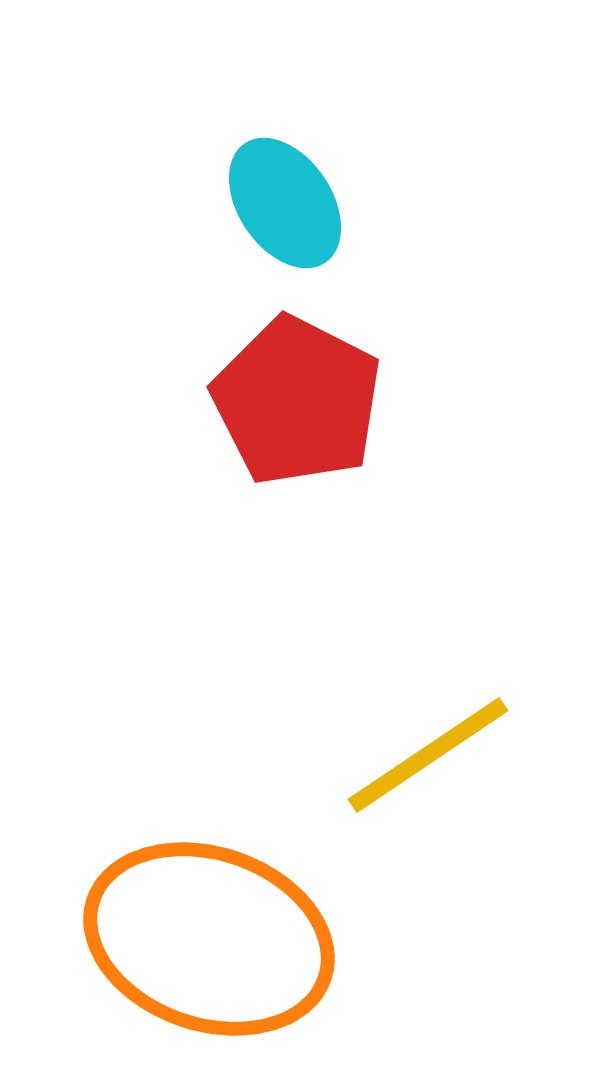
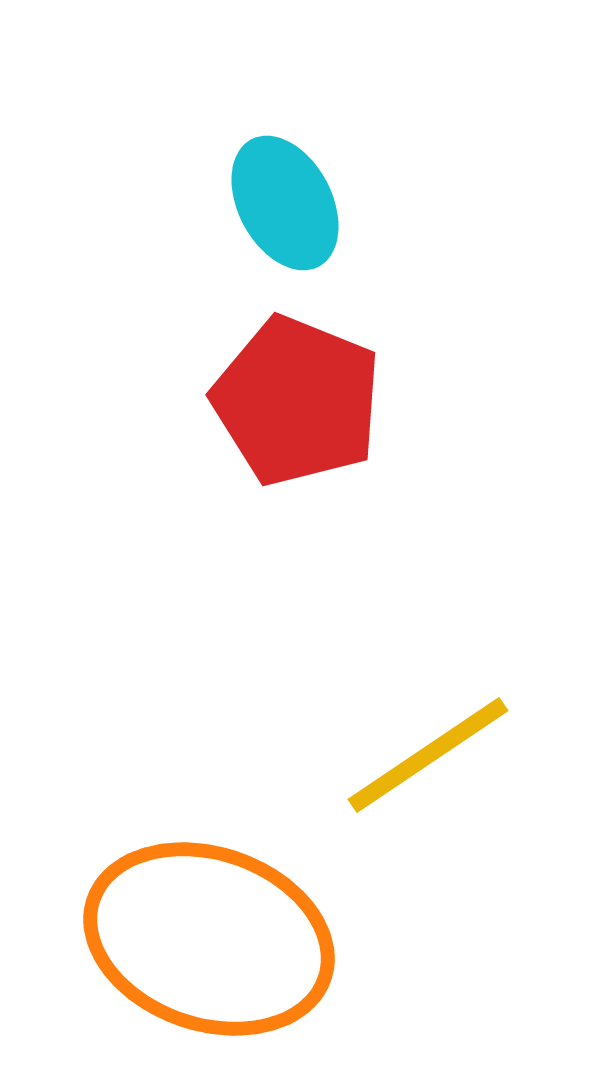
cyan ellipse: rotated 6 degrees clockwise
red pentagon: rotated 5 degrees counterclockwise
